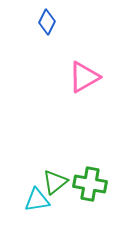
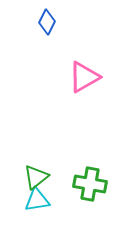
green triangle: moved 19 px left, 5 px up
